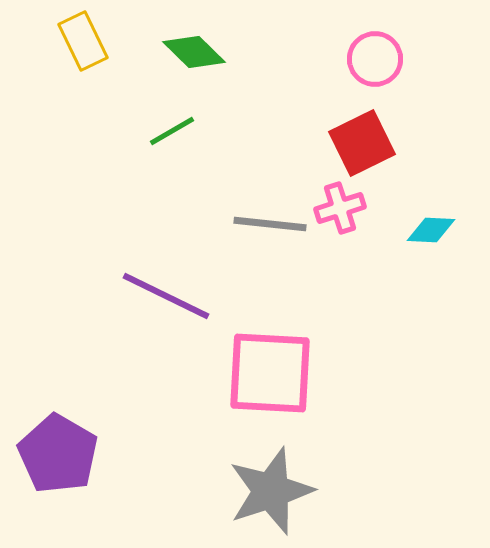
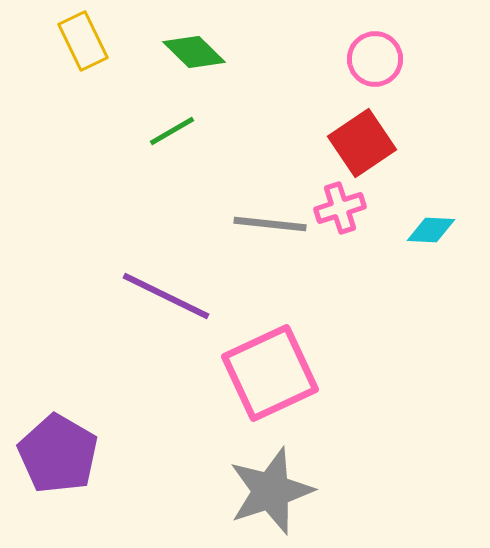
red square: rotated 8 degrees counterclockwise
pink square: rotated 28 degrees counterclockwise
